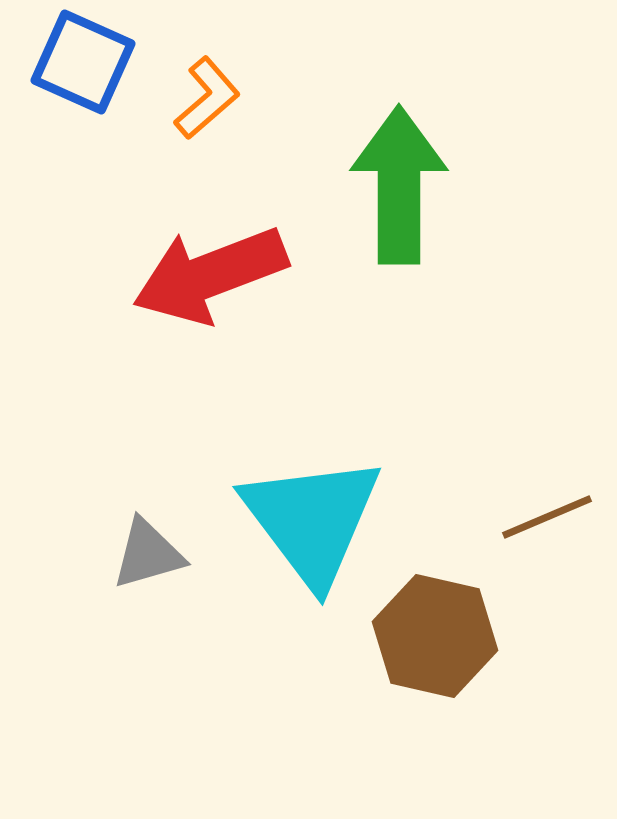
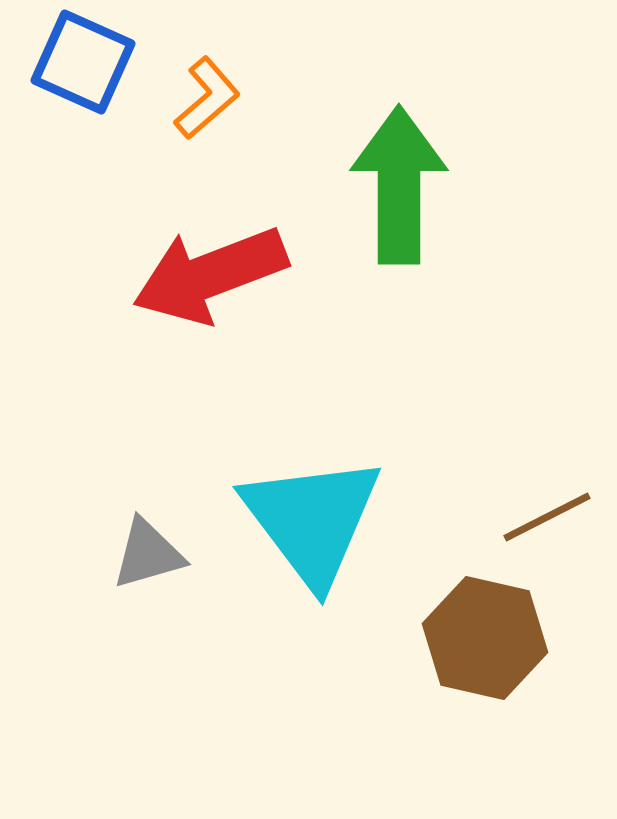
brown line: rotated 4 degrees counterclockwise
brown hexagon: moved 50 px right, 2 px down
